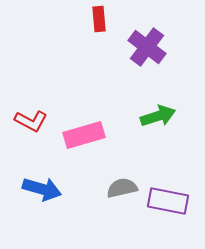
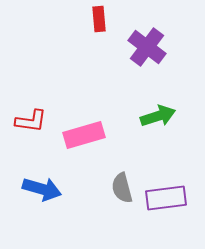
red L-shape: rotated 20 degrees counterclockwise
gray semicircle: rotated 92 degrees counterclockwise
purple rectangle: moved 2 px left, 3 px up; rotated 18 degrees counterclockwise
